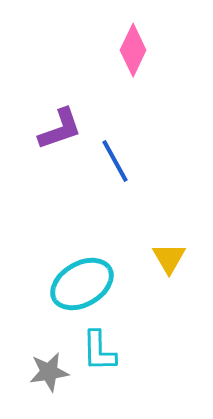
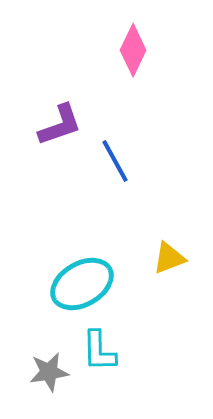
purple L-shape: moved 4 px up
yellow triangle: rotated 39 degrees clockwise
